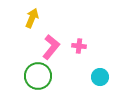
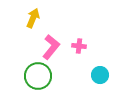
yellow arrow: moved 1 px right
cyan circle: moved 2 px up
